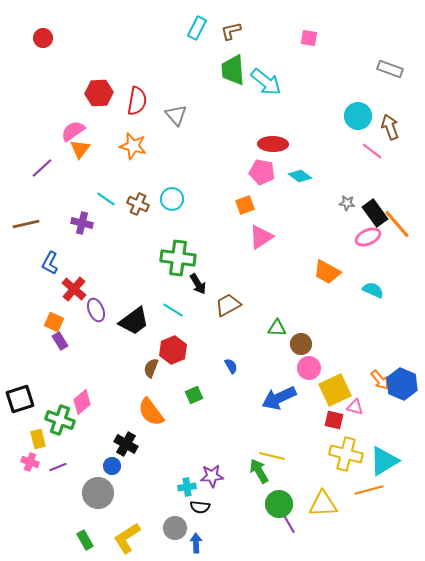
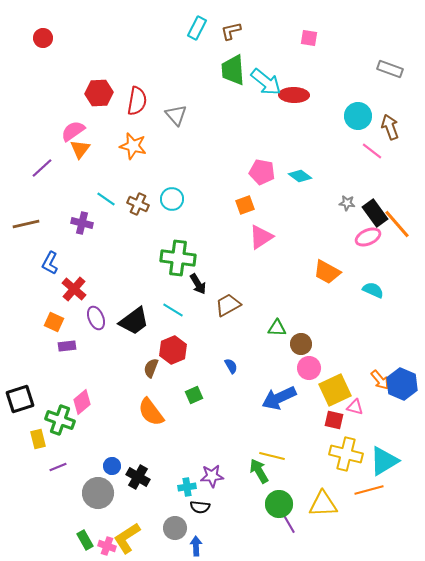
red ellipse at (273, 144): moved 21 px right, 49 px up
purple ellipse at (96, 310): moved 8 px down
purple rectangle at (60, 341): moved 7 px right, 5 px down; rotated 66 degrees counterclockwise
black cross at (126, 444): moved 12 px right, 33 px down
pink cross at (30, 462): moved 77 px right, 84 px down
blue arrow at (196, 543): moved 3 px down
